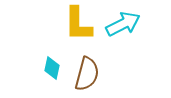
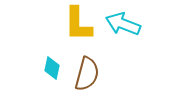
cyan arrow: rotated 132 degrees counterclockwise
